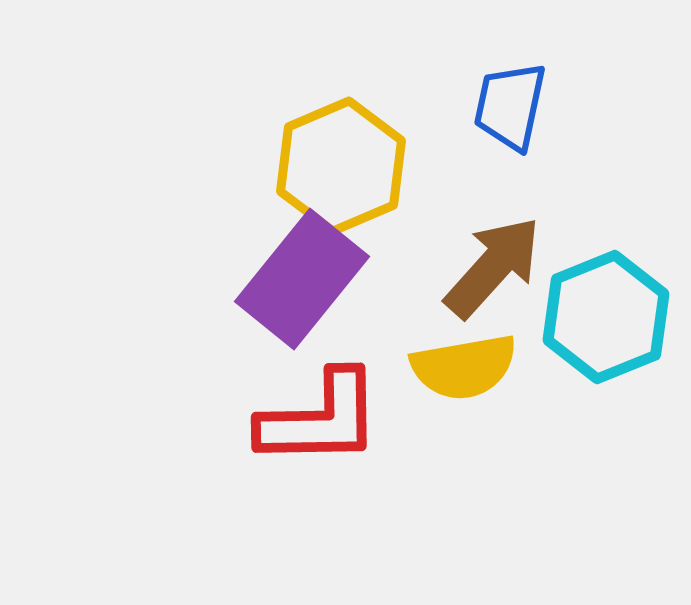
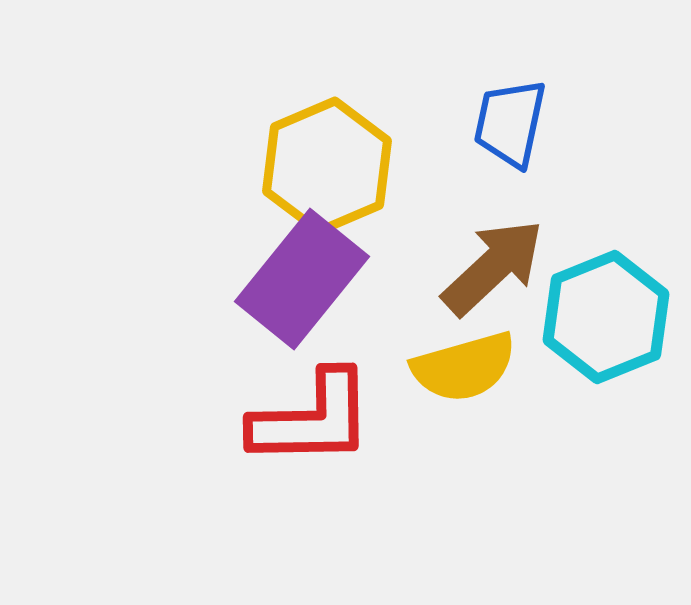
blue trapezoid: moved 17 px down
yellow hexagon: moved 14 px left
brown arrow: rotated 5 degrees clockwise
yellow semicircle: rotated 6 degrees counterclockwise
red L-shape: moved 8 px left
